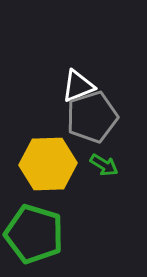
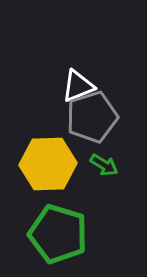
green pentagon: moved 24 px right
